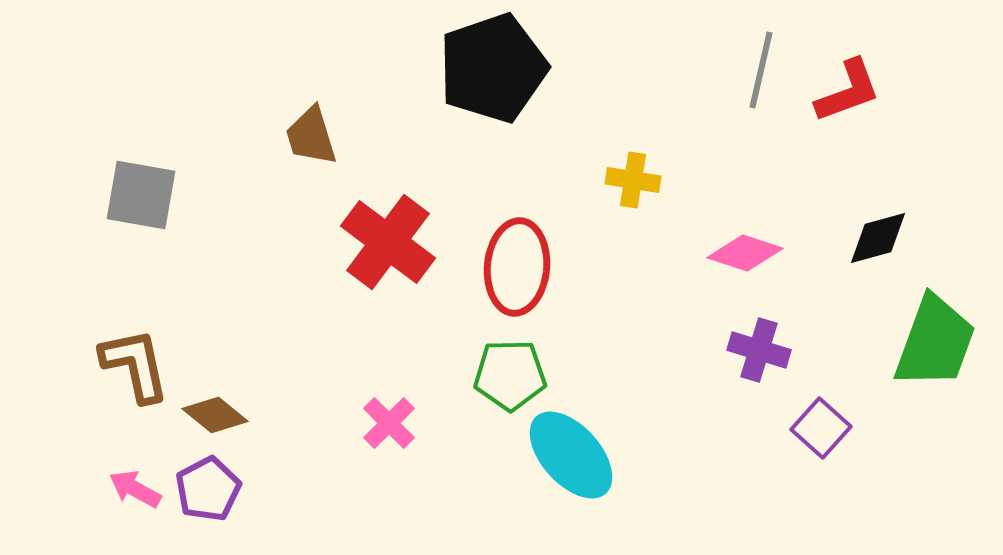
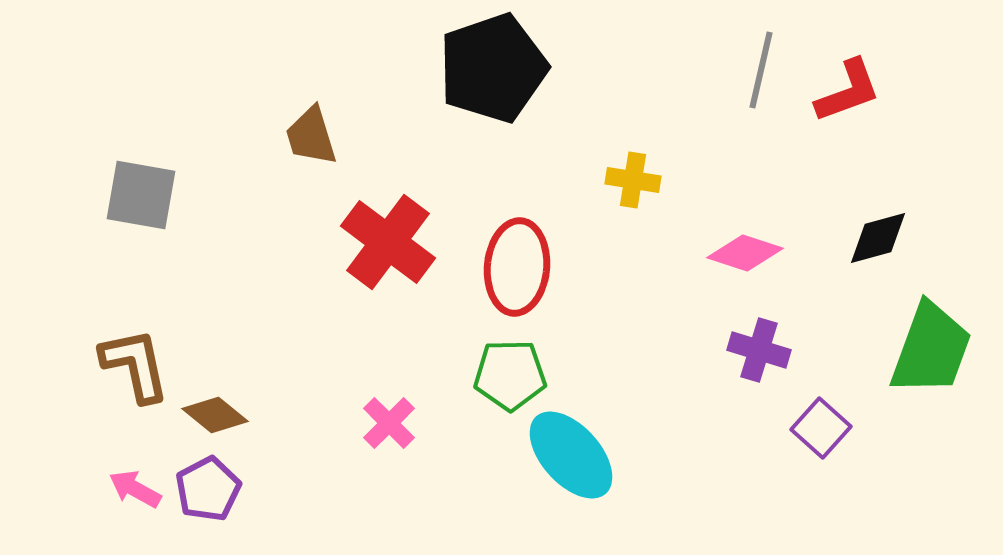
green trapezoid: moved 4 px left, 7 px down
